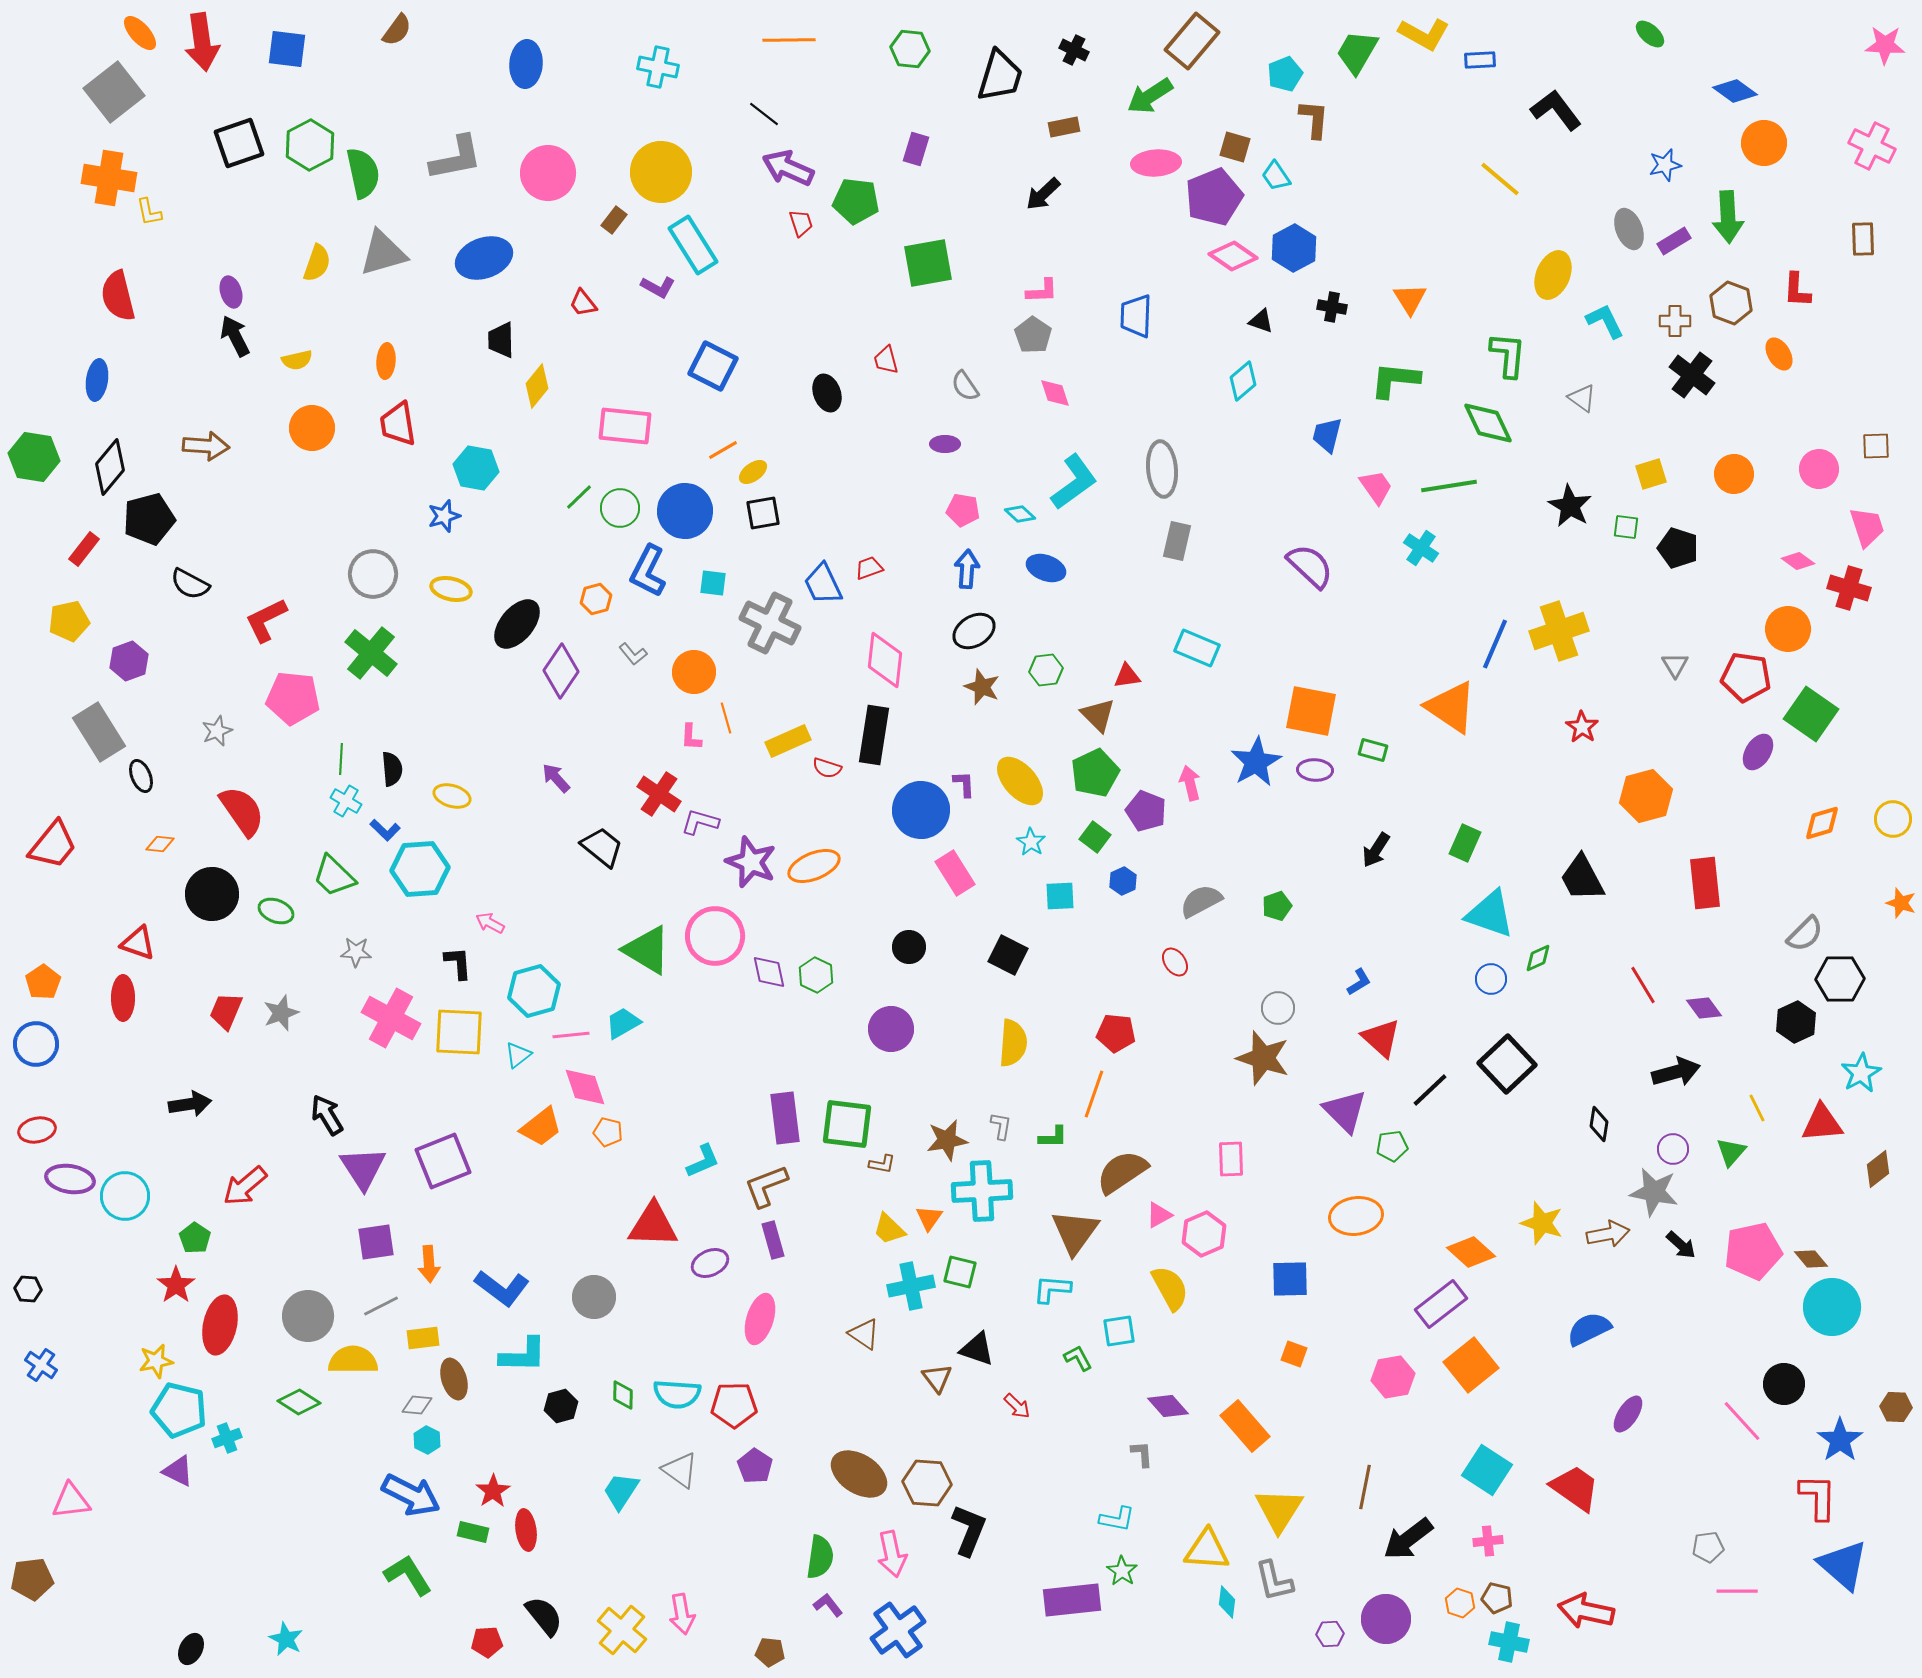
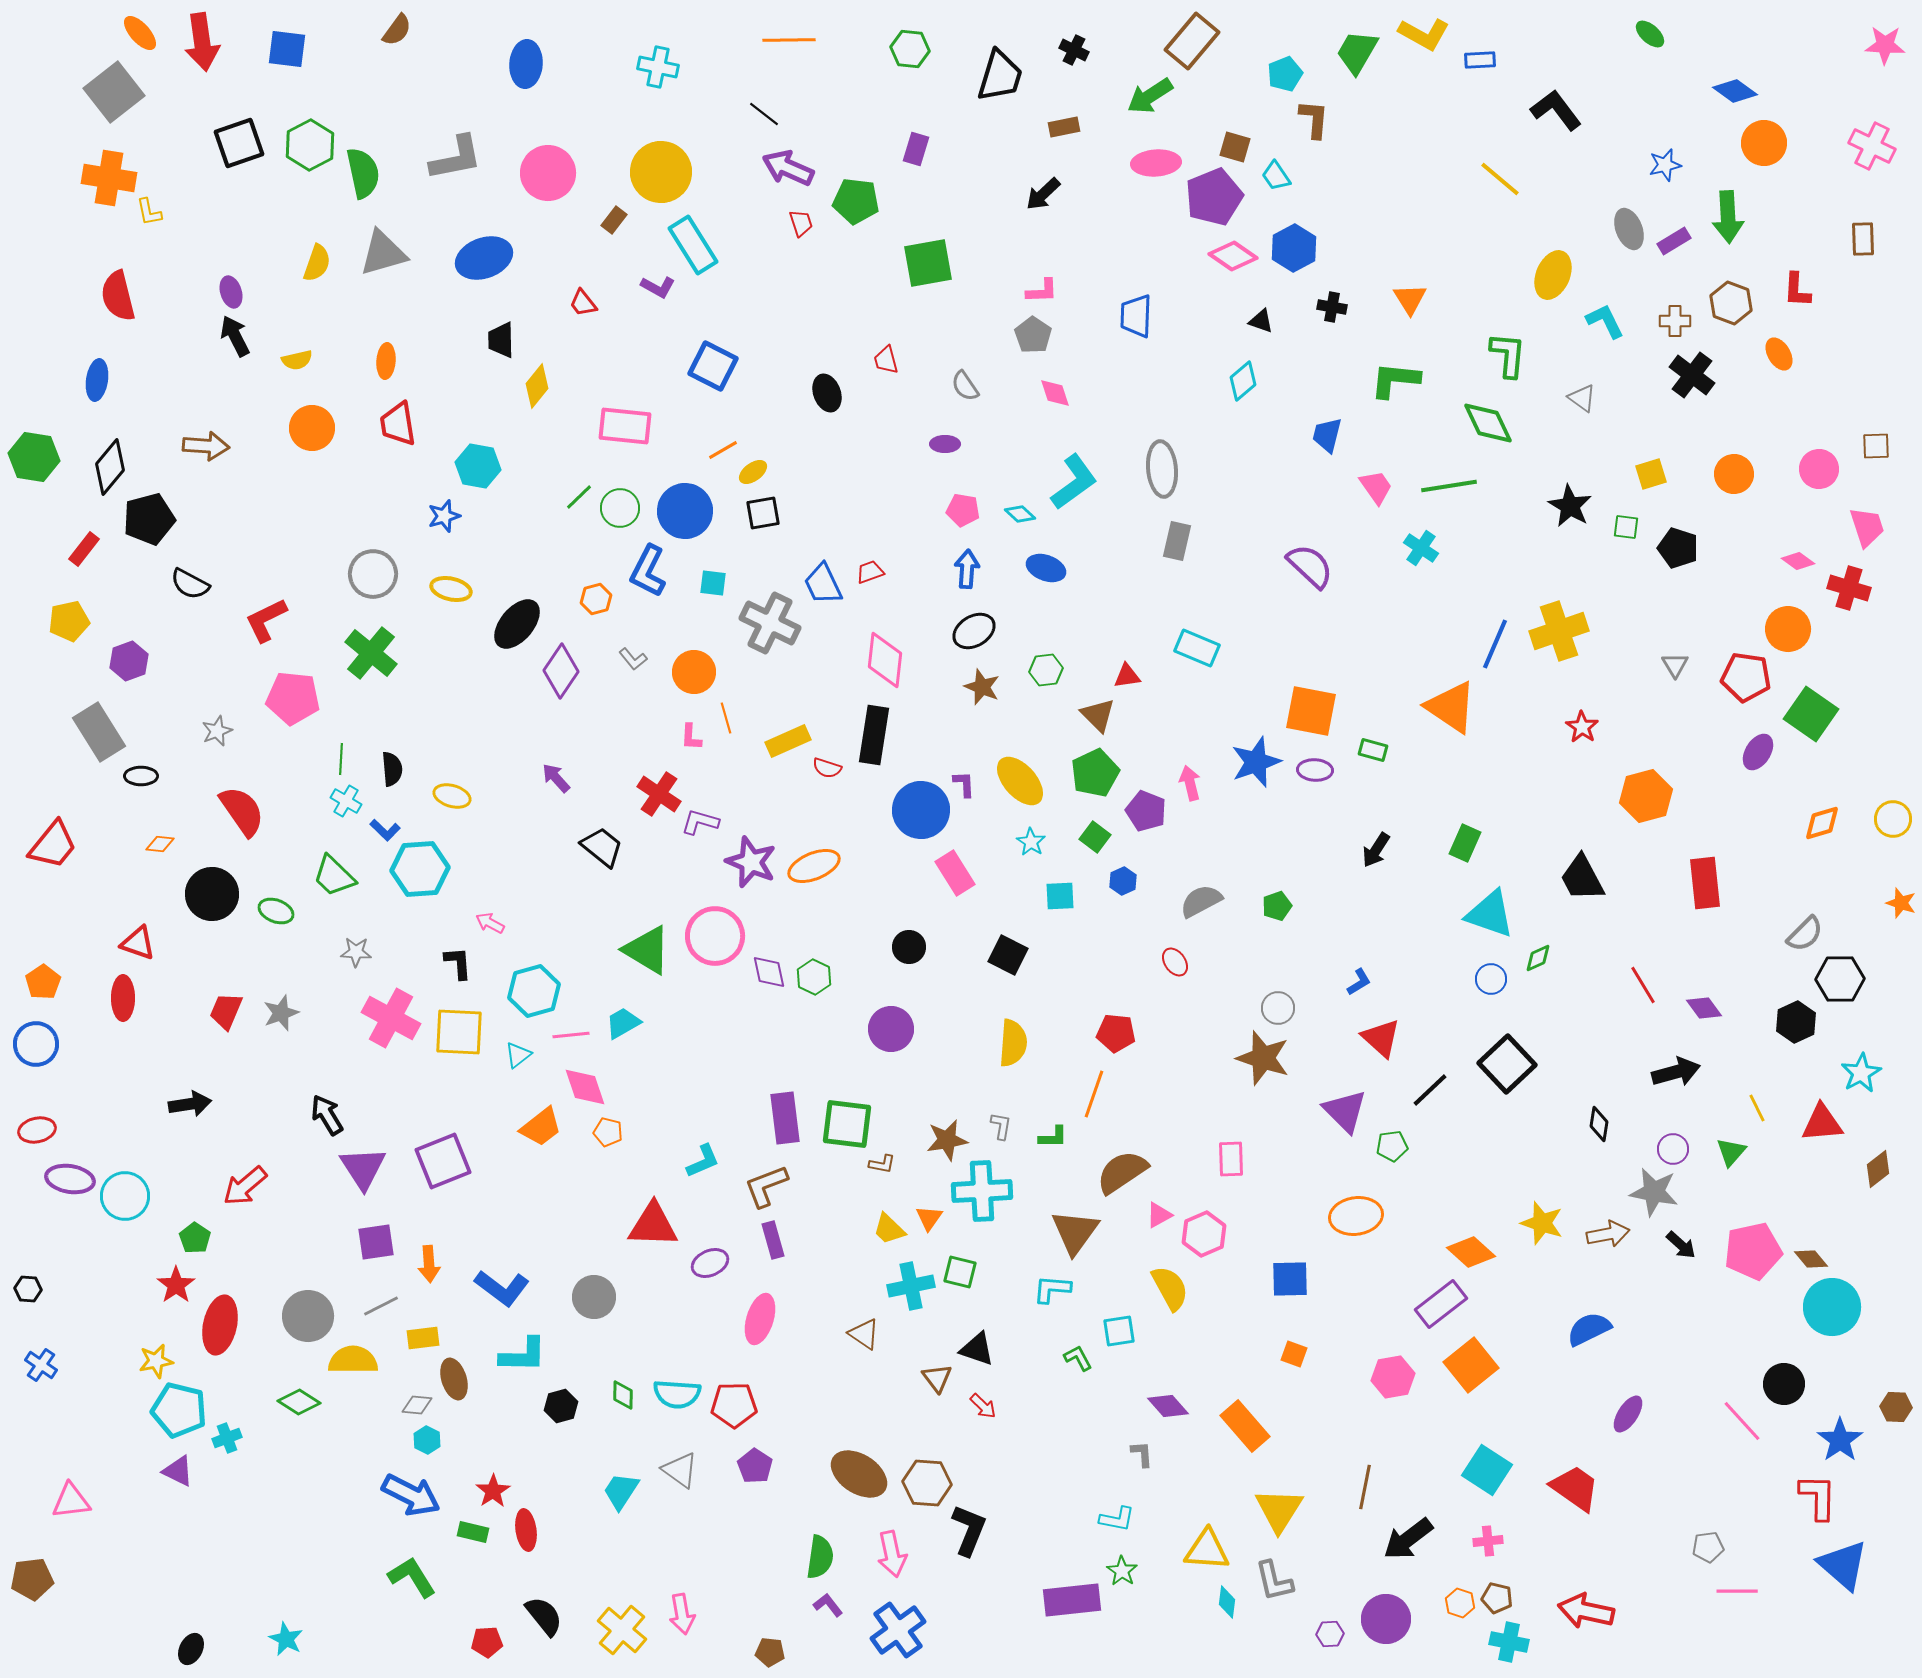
cyan hexagon at (476, 468): moved 2 px right, 2 px up
red trapezoid at (869, 568): moved 1 px right, 4 px down
gray L-shape at (633, 654): moved 5 px down
blue star at (1256, 762): rotated 9 degrees clockwise
black ellipse at (141, 776): rotated 68 degrees counterclockwise
green hexagon at (816, 975): moved 2 px left, 2 px down
red arrow at (1017, 1406): moved 34 px left
green L-shape at (408, 1575): moved 4 px right, 2 px down
